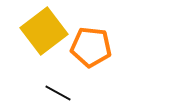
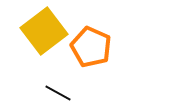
orange pentagon: rotated 18 degrees clockwise
